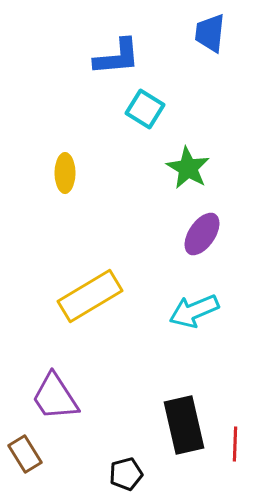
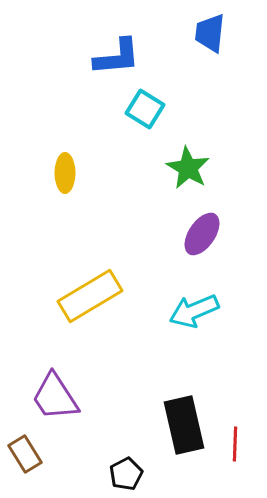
black pentagon: rotated 12 degrees counterclockwise
